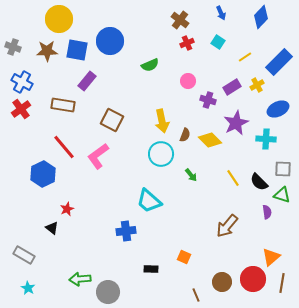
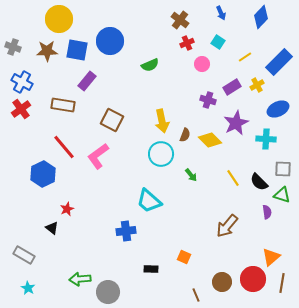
pink circle at (188, 81): moved 14 px right, 17 px up
